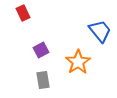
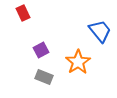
gray rectangle: moved 1 px right, 3 px up; rotated 60 degrees counterclockwise
